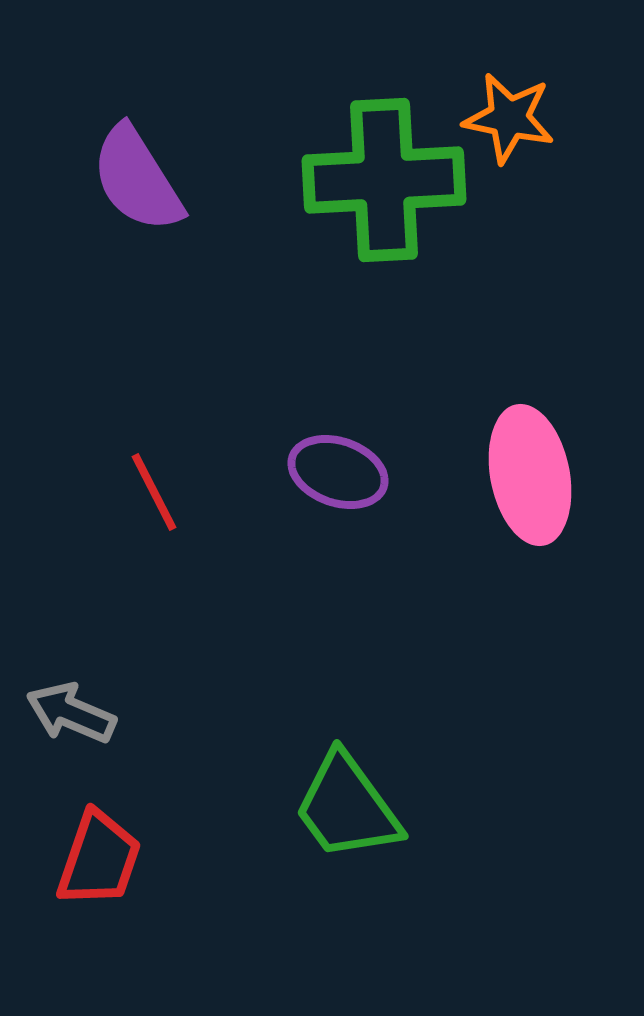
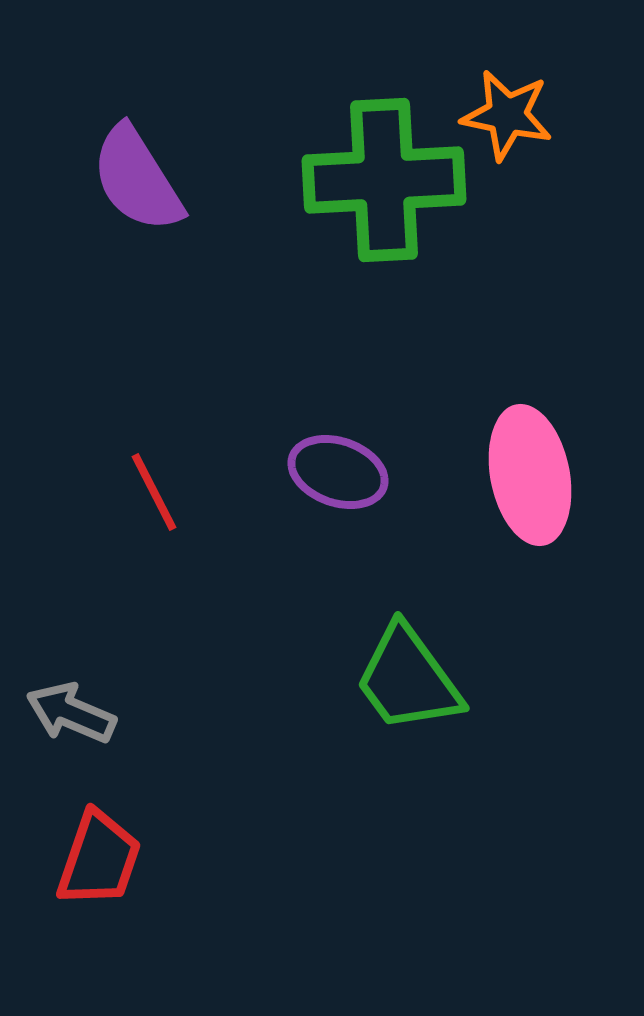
orange star: moved 2 px left, 3 px up
green trapezoid: moved 61 px right, 128 px up
